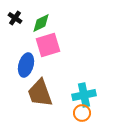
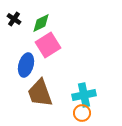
black cross: moved 1 px left, 1 px down
pink square: rotated 15 degrees counterclockwise
